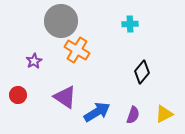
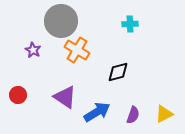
purple star: moved 1 px left, 11 px up; rotated 14 degrees counterclockwise
black diamond: moved 24 px left; rotated 35 degrees clockwise
